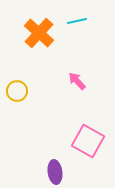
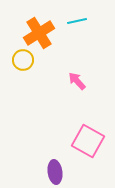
orange cross: rotated 16 degrees clockwise
yellow circle: moved 6 px right, 31 px up
